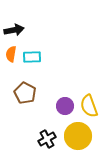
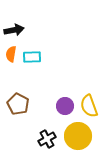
brown pentagon: moved 7 px left, 11 px down
